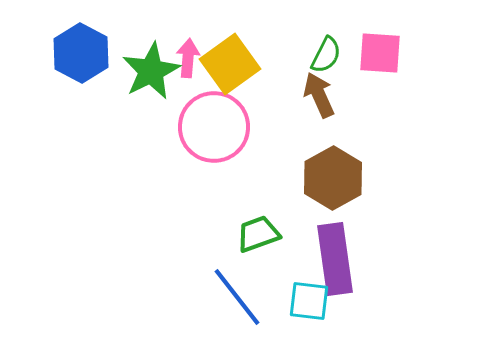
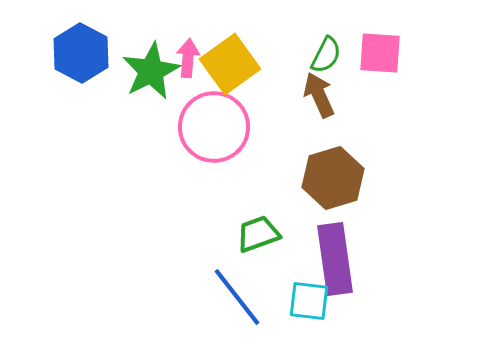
brown hexagon: rotated 12 degrees clockwise
